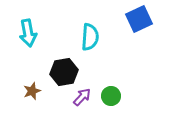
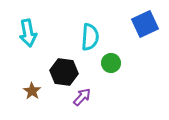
blue square: moved 6 px right, 5 px down
black hexagon: rotated 16 degrees clockwise
brown star: rotated 18 degrees counterclockwise
green circle: moved 33 px up
